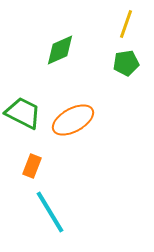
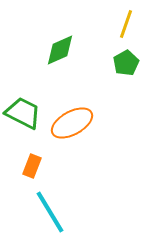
green pentagon: rotated 20 degrees counterclockwise
orange ellipse: moved 1 px left, 3 px down
